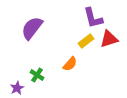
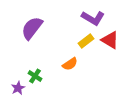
purple L-shape: rotated 45 degrees counterclockwise
red triangle: moved 1 px right, 1 px down; rotated 48 degrees clockwise
orange semicircle: rotated 14 degrees clockwise
green cross: moved 2 px left, 1 px down
purple star: moved 1 px right
